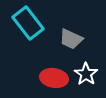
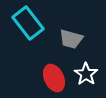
gray trapezoid: rotated 10 degrees counterclockwise
red ellipse: rotated 56 degrees clockwise
